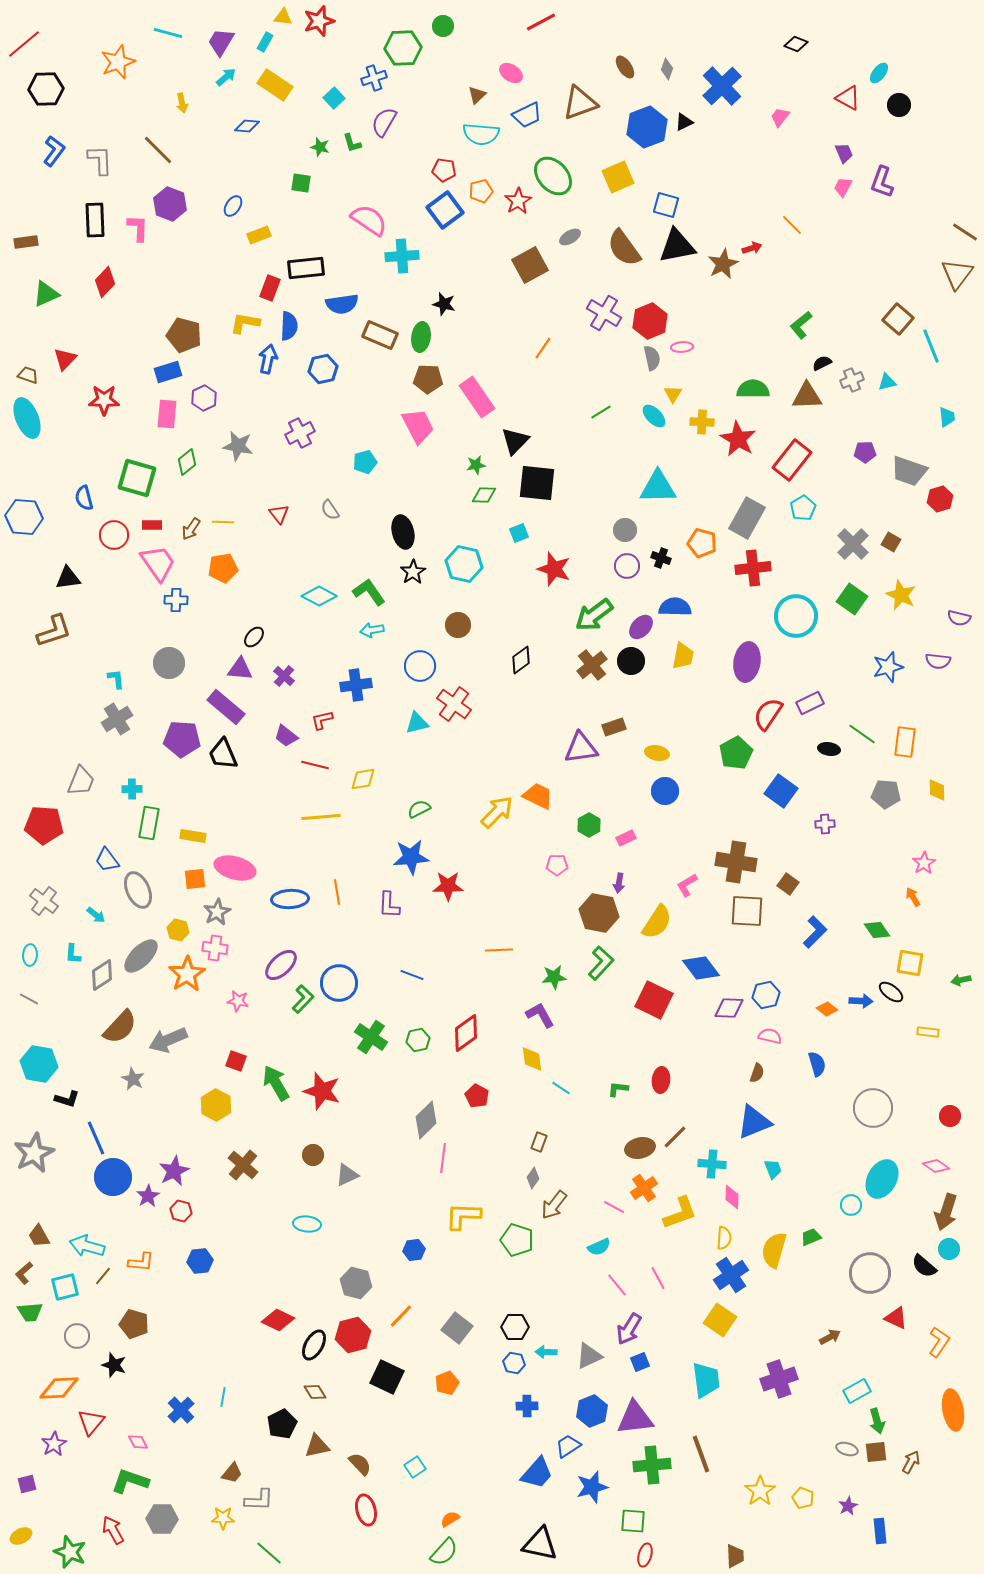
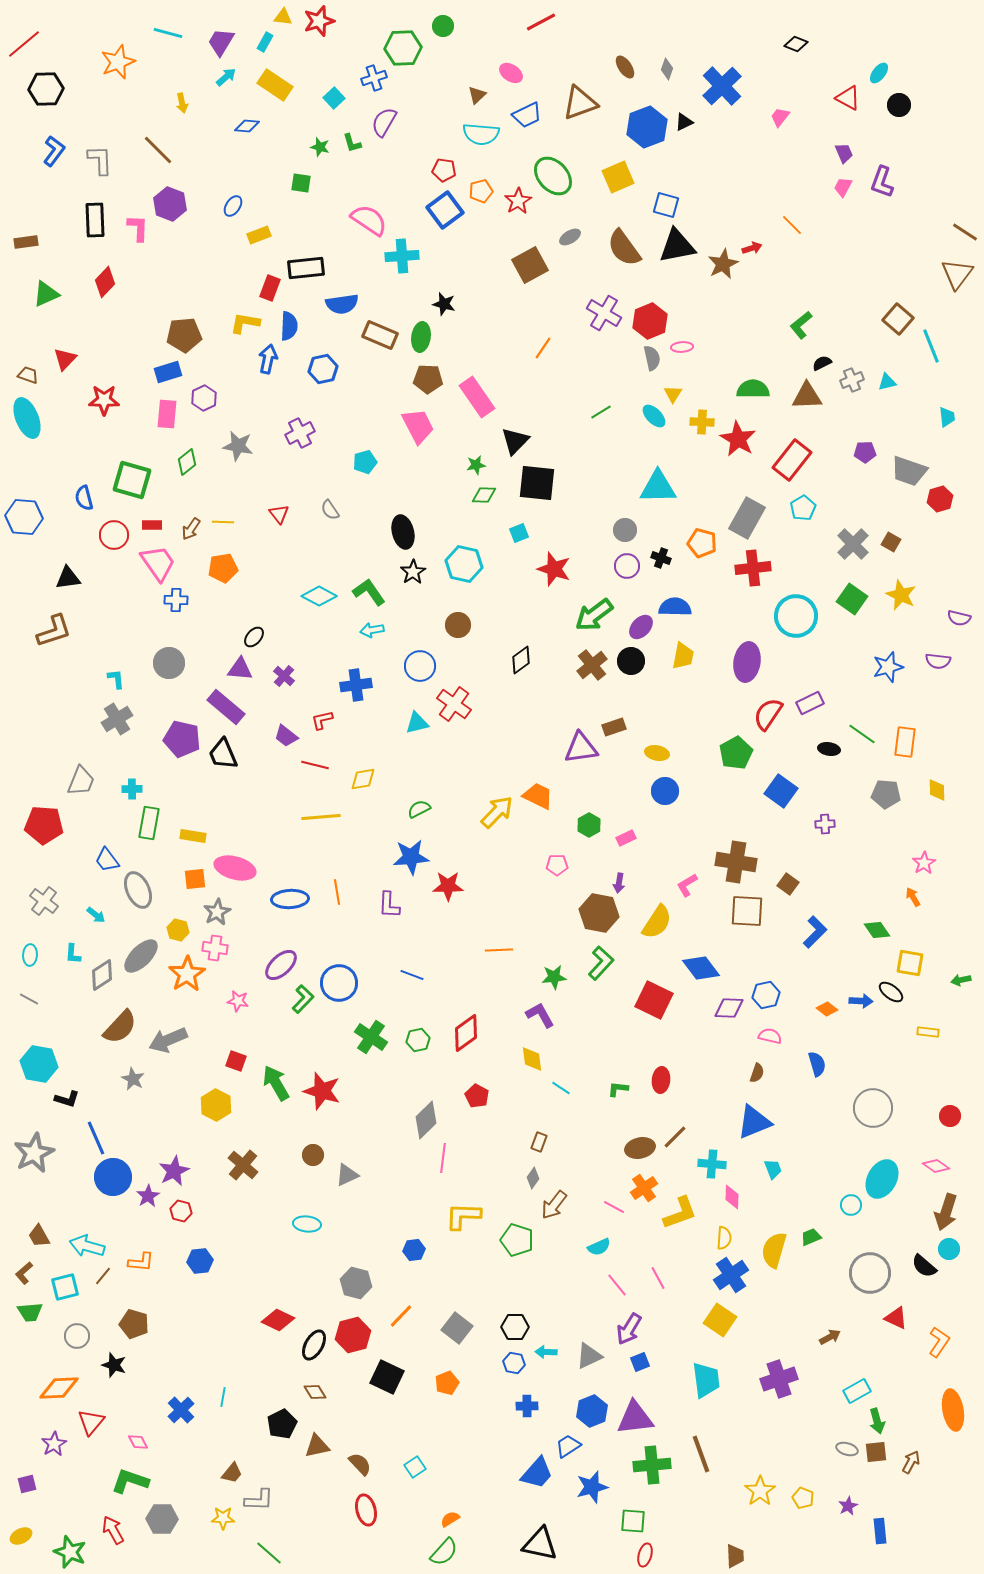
brown pentagon at (184, 335): rotated 20 degrees counterclockwise
green square at (137, 478): moved 5 px left, 2 px down
purple pentagon at (182, 739): rotated 9 degrees clockwise
